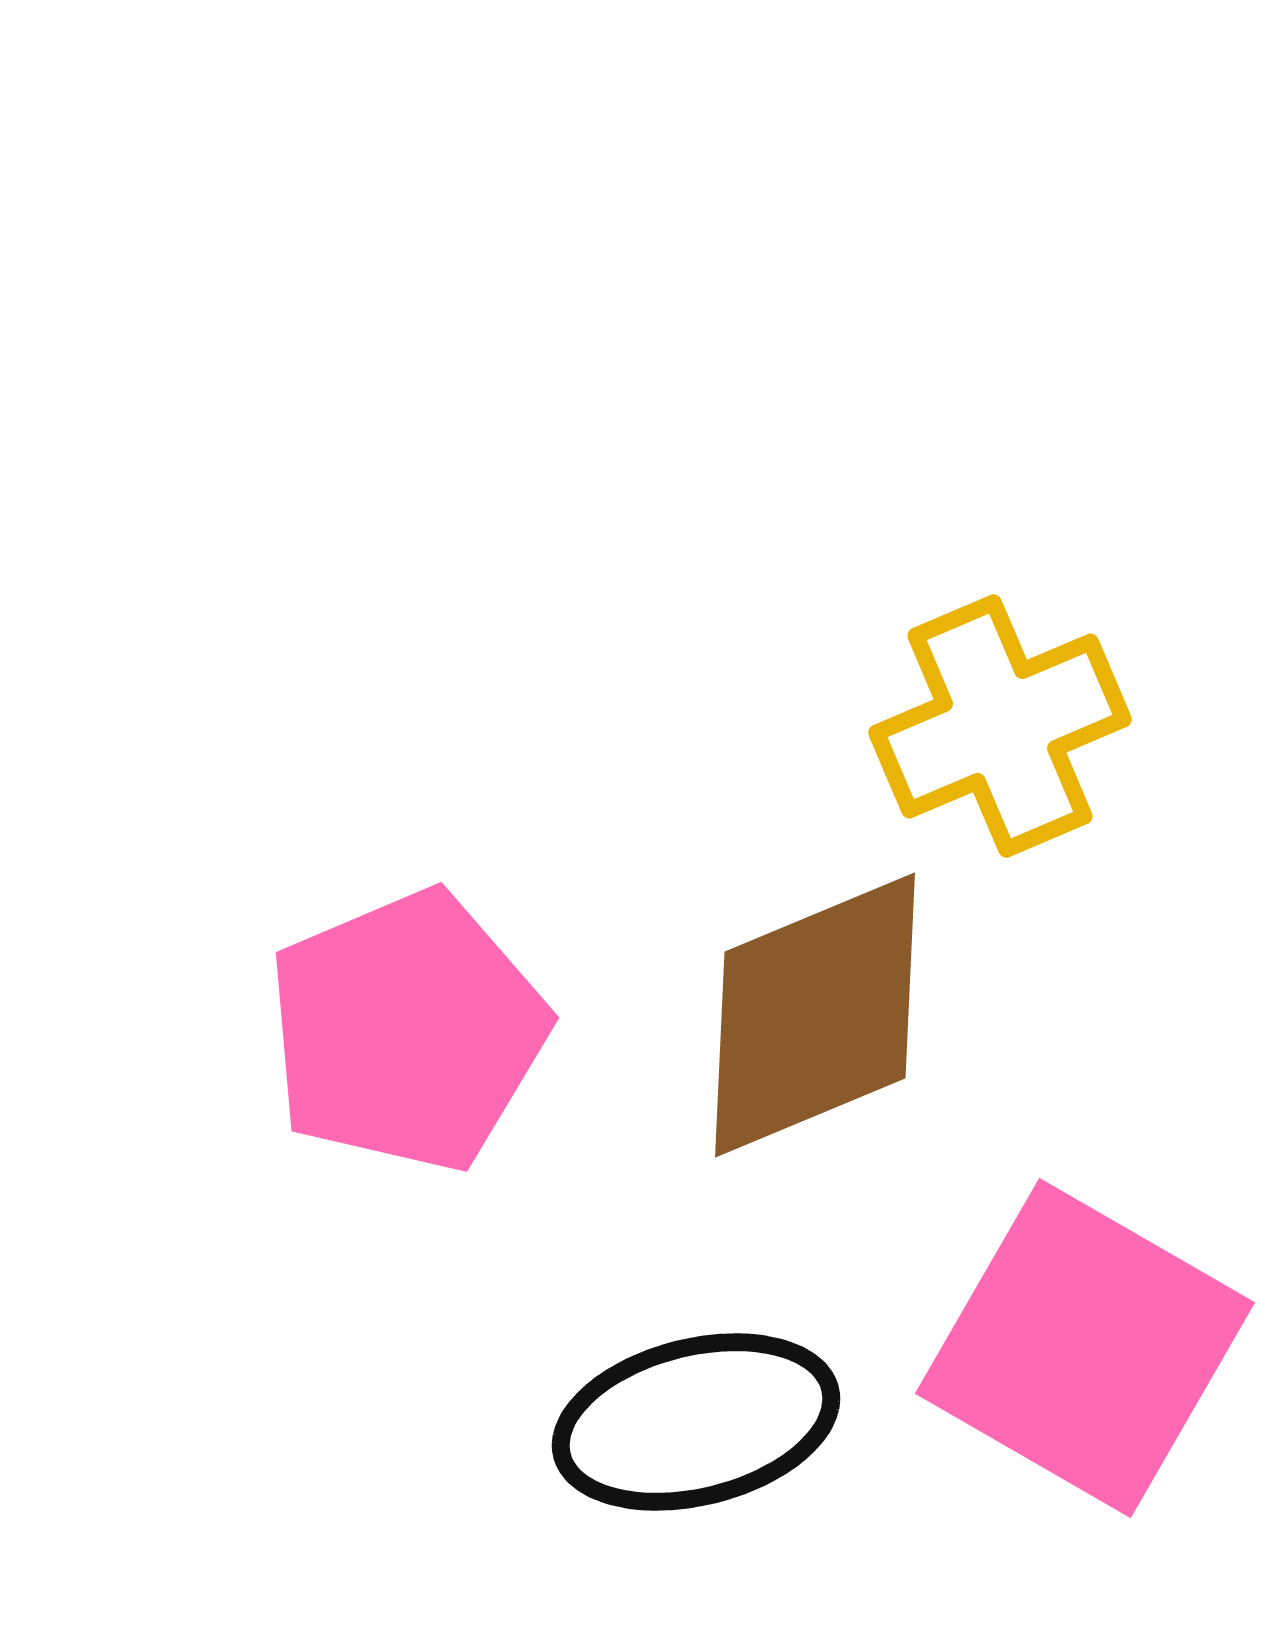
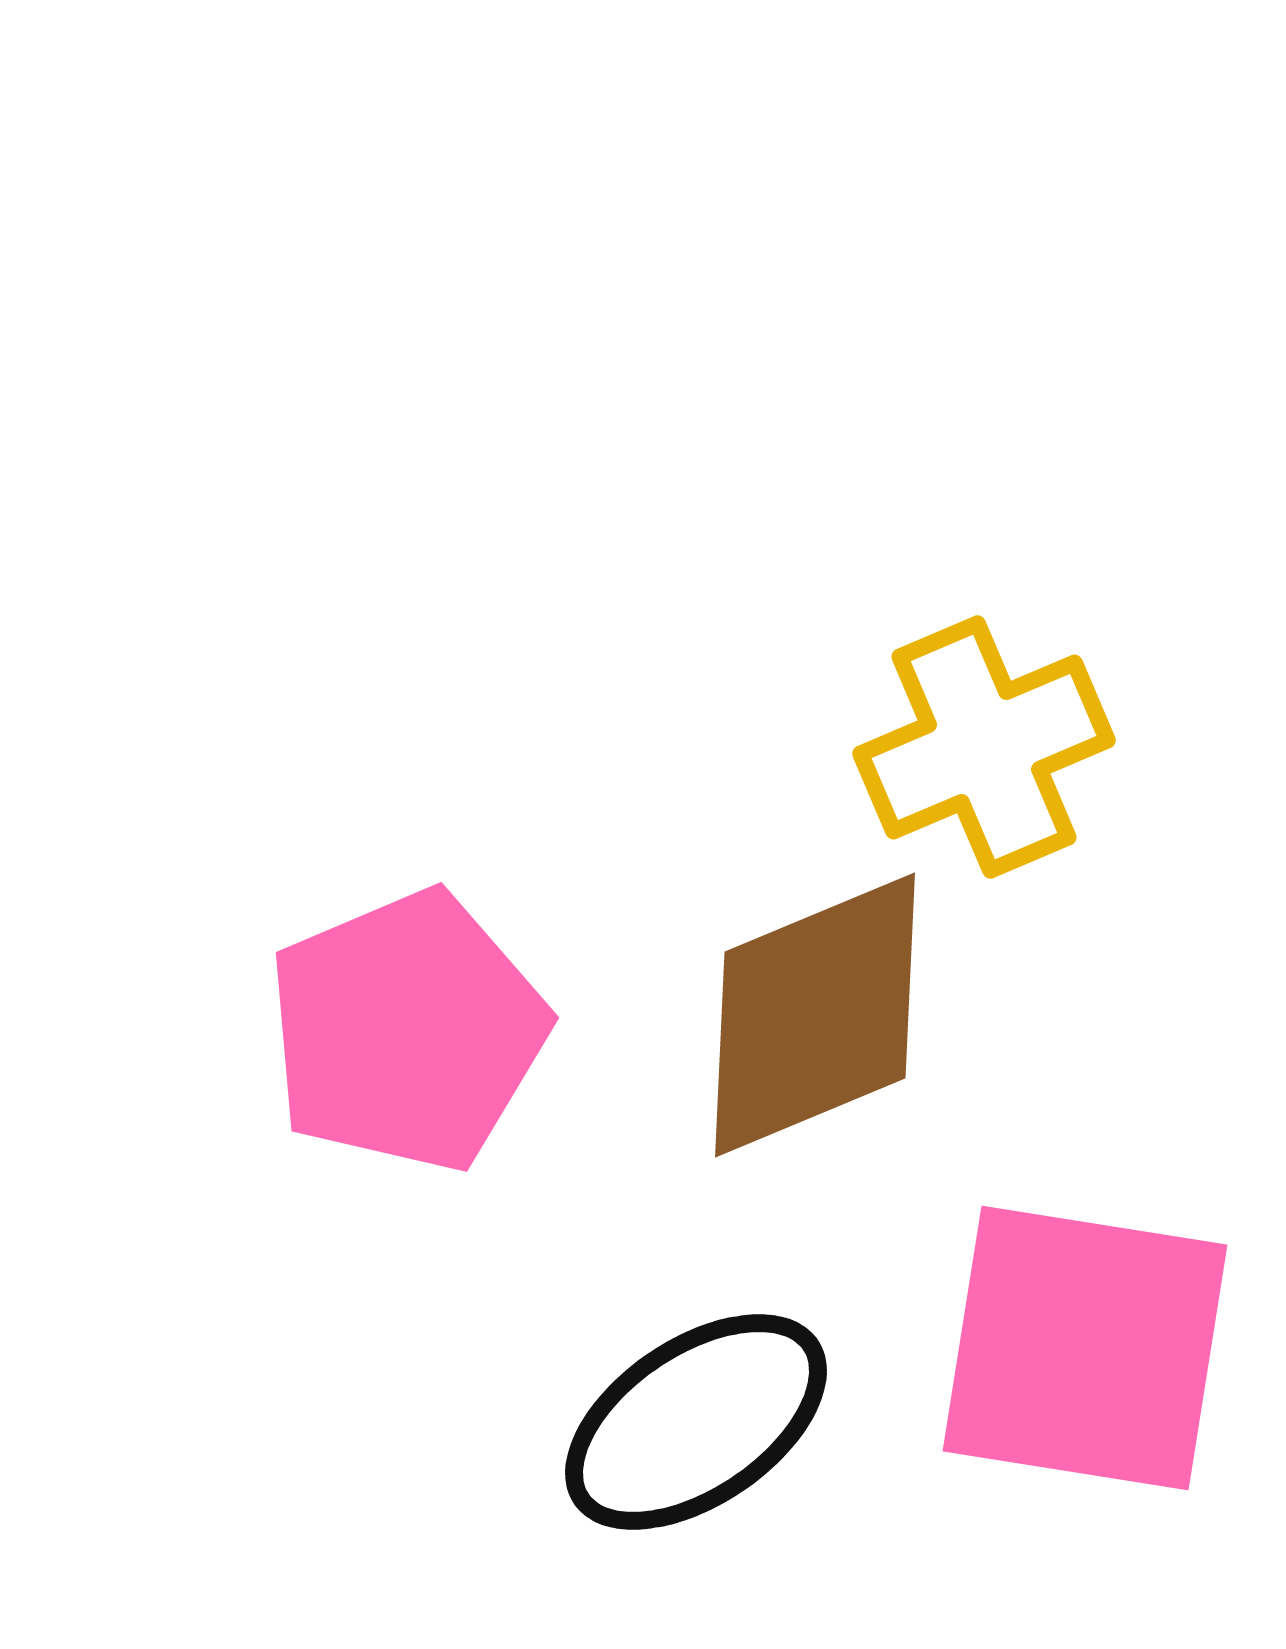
yellow cross: moved 16 px left, 21 px down
pink square: rotated 21 degrees counterclockwise
black ellipse: rotated 20 degrees counterclockwise
